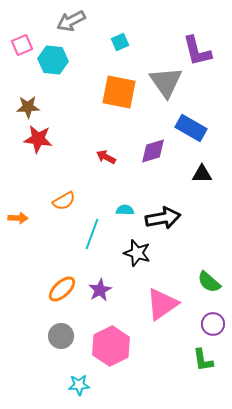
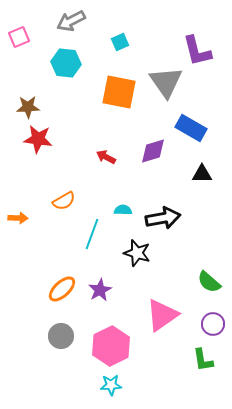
pink square: moved 3 px left, 8 px up
cyan hexagon: moved 13 px right, 3 px down
cyan semicircle: moved 2 px left
pink triangle: moved 11 px down
cyan star: moved 32 px right
